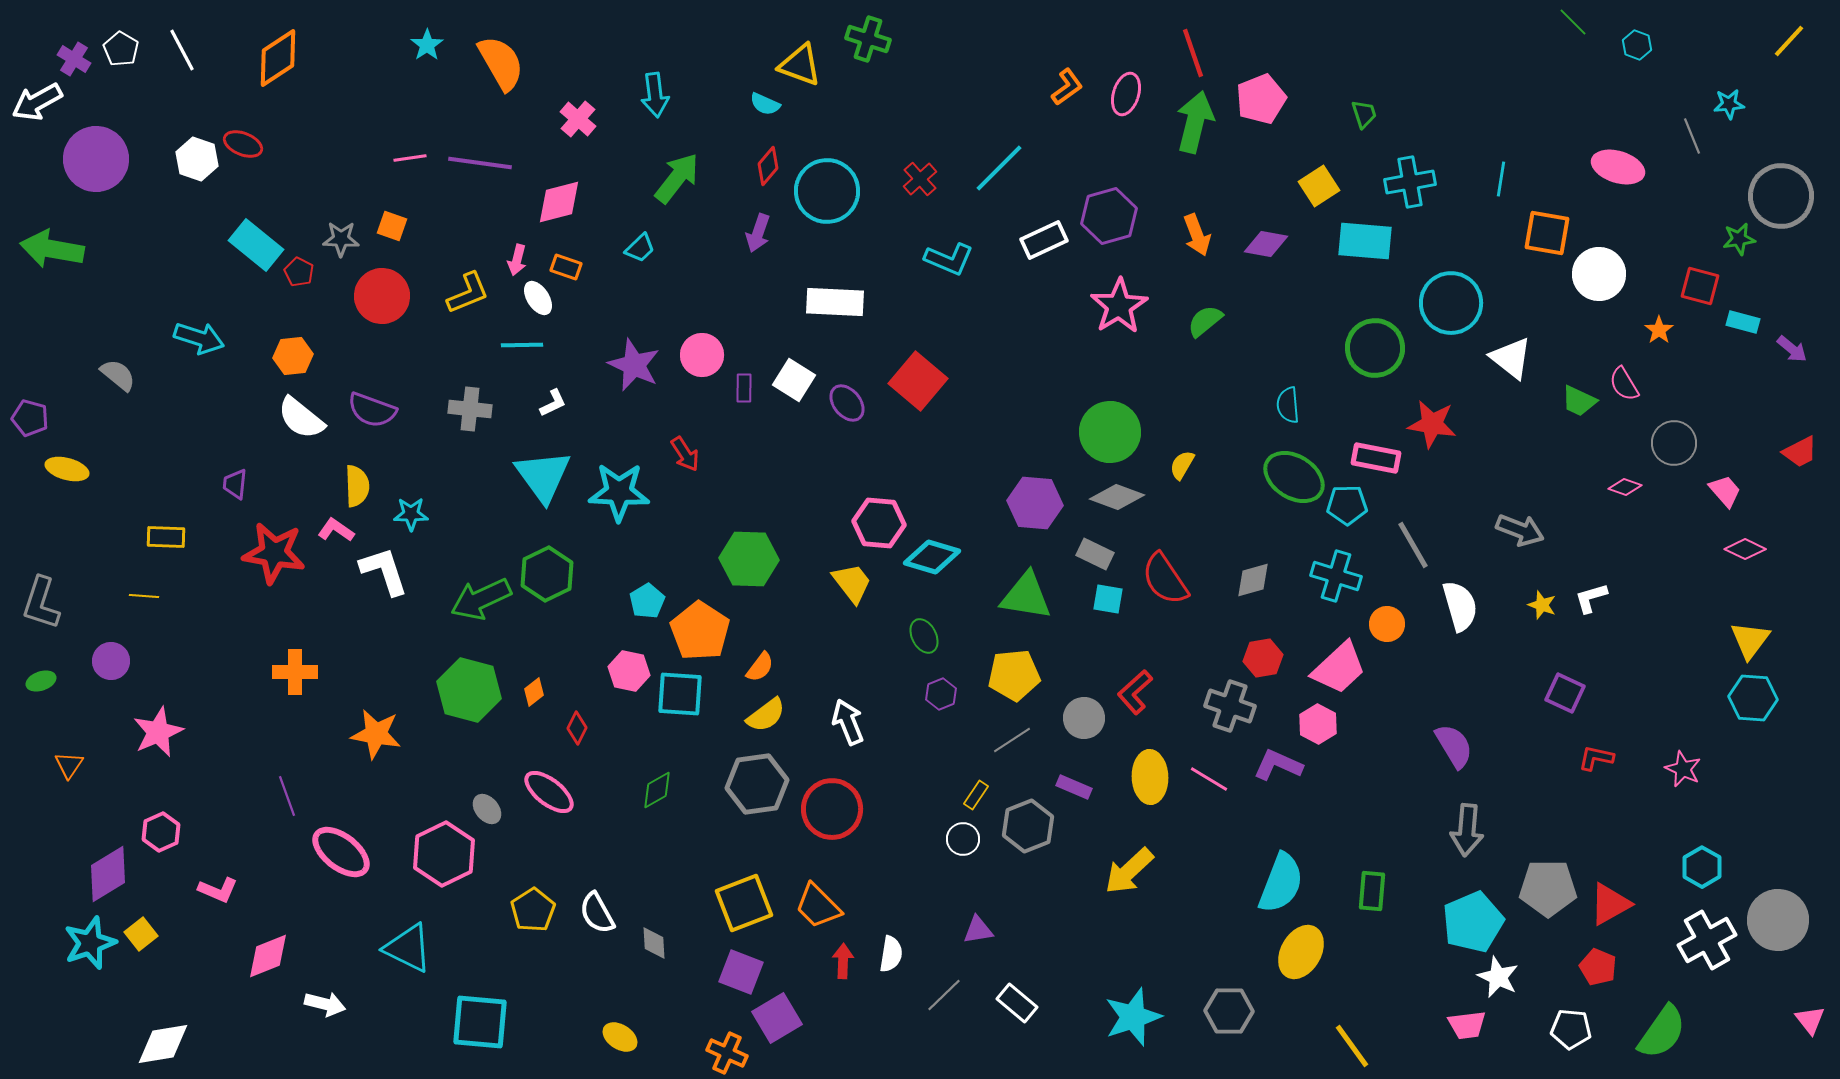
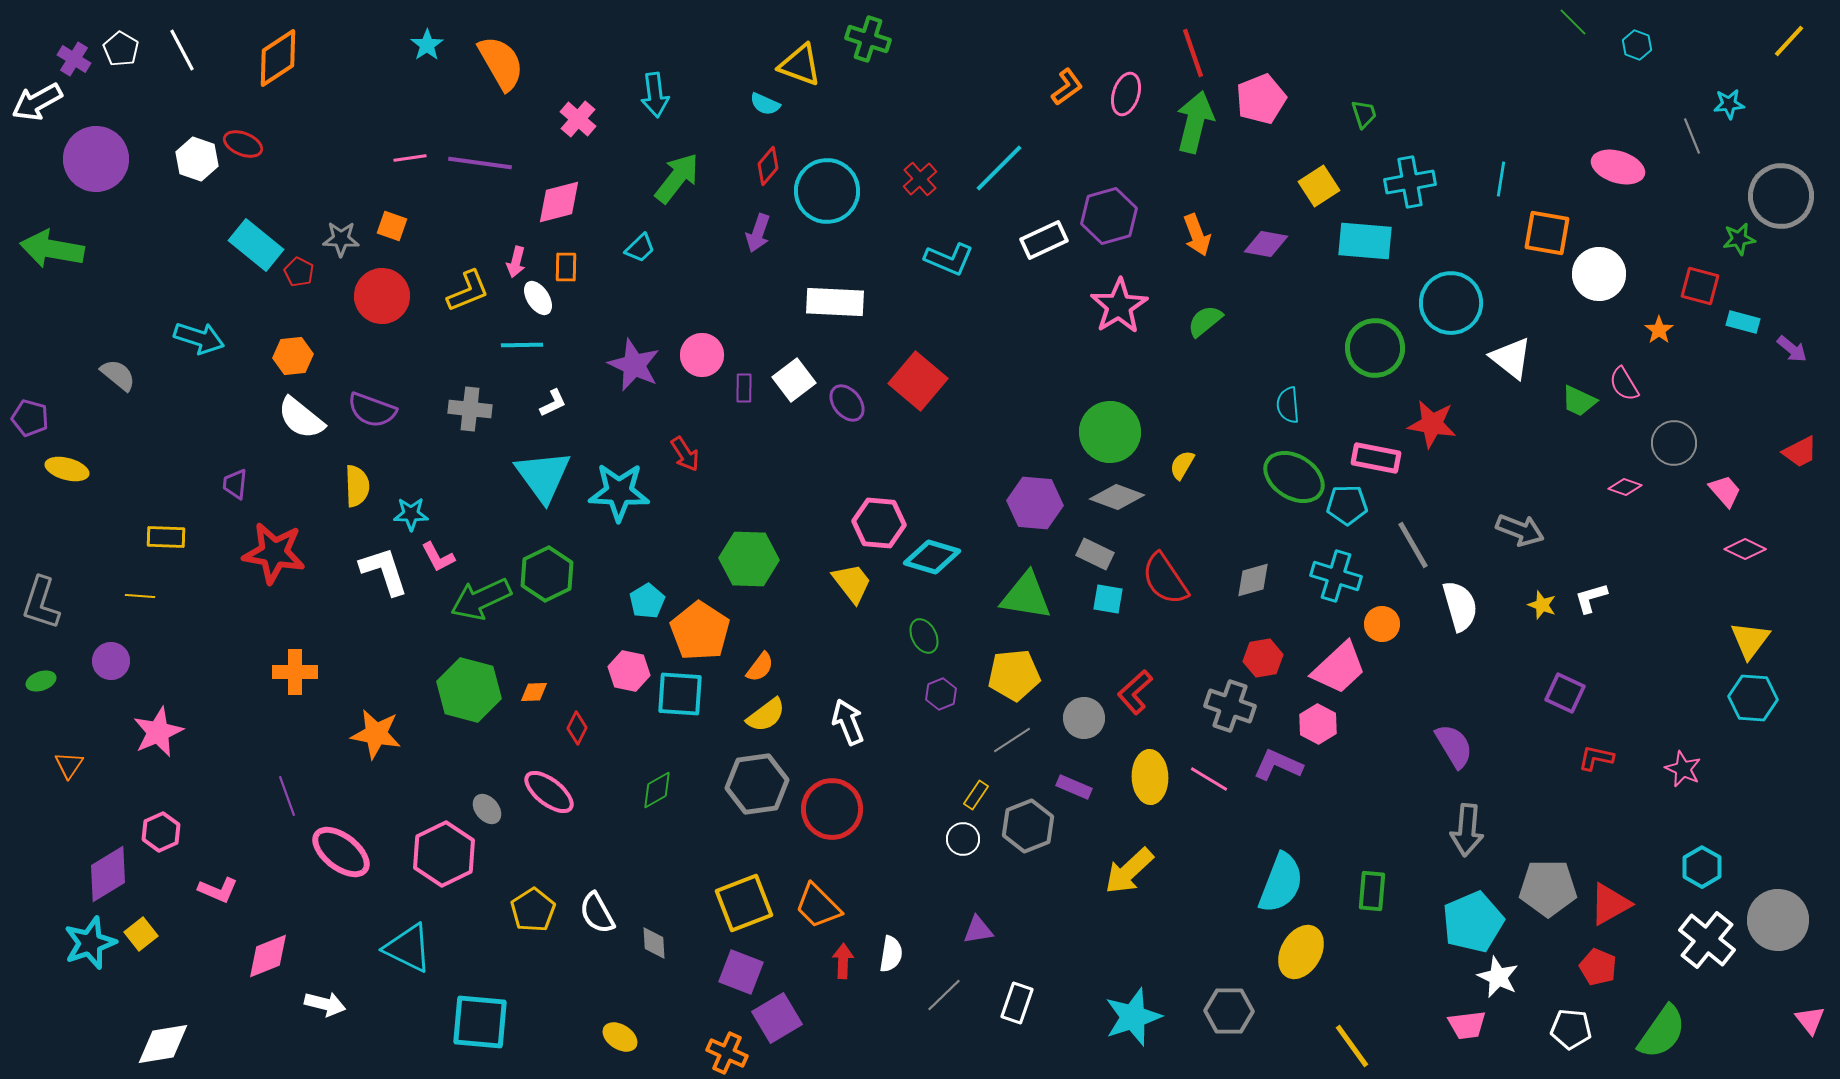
pink arrow at (517, 260): moved 1 px left, 2 px down
orange rectangle at (566, 267): rotated 72 degrees clockwise
yellow L-shape at (468, 293): moved 2 px up
white square at (794, 380): rotated 21 degrees clockwise
pink L-shape at (336, 530): moved 102 px right, 27 px down; rotated 153 degrees counterclockwise
yellow line at (144, 596): moved 4 px left
orange circle at (1387, 624): moved 5 px left
orange diamond at (534, 692): rotated 36 degrees clockwise
white cross at (1707, 940): rotated 22 degrees counterclockwise
white rectangle at (1017, 1003): rotated 69 degrees clockwise
